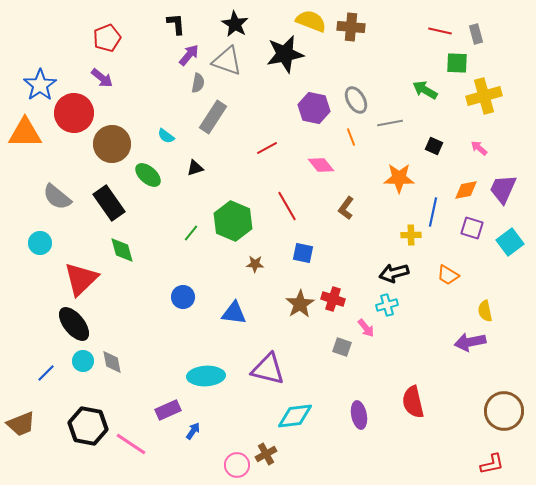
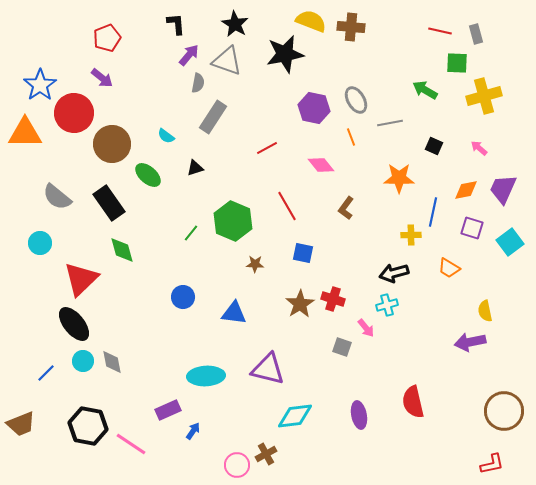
orange trapezoid at (448, 275): moved 1 px right, 7 px up
